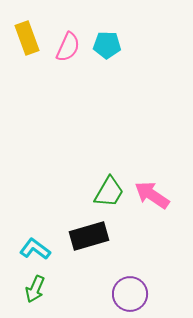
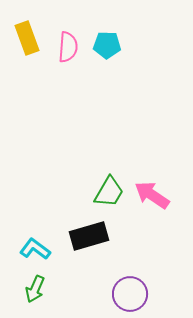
pink semicircle: rotated 20 degrees counterclockwise
